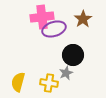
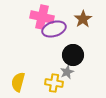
pink cross: rotated 20 degrees clockwise
gray star: moved 1 px right, 1 px up
yellow cross: moved 5 px right
